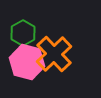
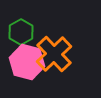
green hexagon: moved 2 px left, 1 px up
